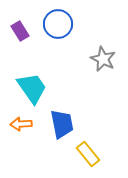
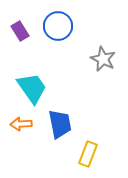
blue circle: moved 2 px down
blue trapezoid: moved 2 px left
yellow rectangle: rotated 60 degrees clockwise
